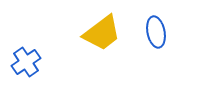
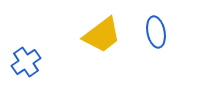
yellow trapezoid: moved 2 px down
